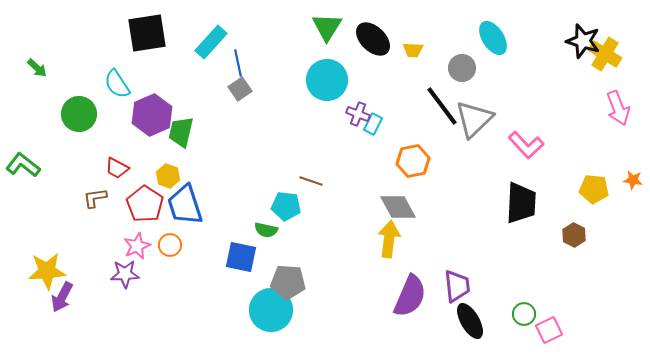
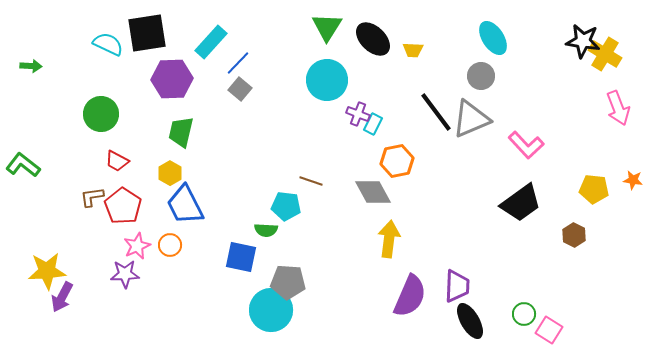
black star at (583, 41): rotated 8 degrees counterclockwise
blue line at (238, 63): rotated 56 degrees clockwise
green arrow at (37, 68): moved 6 px left, 2 px up; rotated 40 degrees counterclockwise
gray circle at (462, 68): moved 19 px right, 8 px down
cyan semicircle at (117, 84): moved 9 px left, 40 px up; rotated 148 degrees clockwise
gray square at (240, 89): rotated 15 degrees counterclockwise
black line at (442, 106): moved 6 px left, 6 px down
green circle at (79, 114): moved 22 px right
purple hexagon at (152, 115): moved 20 px right, 36 px up; rotated 21 degrees clockwise
gray triangle at (474, 119): moved 3 px left; rotated 21 degrees clockwise
orange hexagon at (413, 161): moved 16 px left
red trapezoid at (117, 168): moved 7 px up
yellow hexagon at (168, 176): moved 2 px right, 3 px up; rotated 10 degrees clockwise
brown L-shape at (95, 198): moved 3 px left, 1 px up
black trapezoid at (521, 203): rotated 51 degrees clockwise
red pentagon at (145, 204): moved 22 px left, 2 px down
blue trapezoid at (185, 205): rotated 9 degrees counterclockwise
gray diamond at (398, 207): moved 25 px left, 15 px up
green semicircle at (266, 230): rotated 10 degrees counterclockwise
purple trapezoid at (457, 286): rotated 8 degrees clockwise
pink square at (549, 330): rotated 32 degrees counterclockwise
